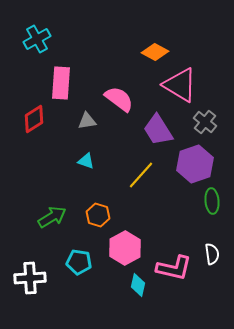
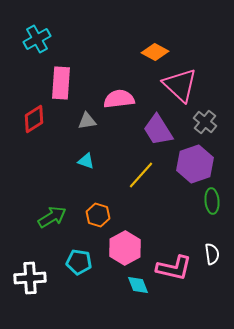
pink triangle: rotated 12 degrees clockwise
pink semicircle: rotated 44 degrees counterclockwise
cyan diamond: rotated 35 degrees counterclockwise
